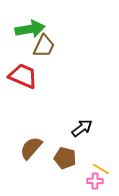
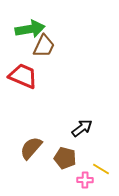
pink cross: moved 10 px left, 1 px up
